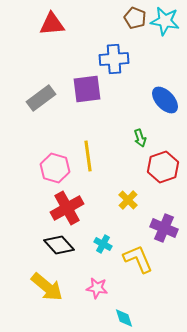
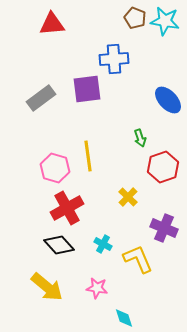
blue ellipse: moved 3 px right
yellow cross: moved 3 px up
